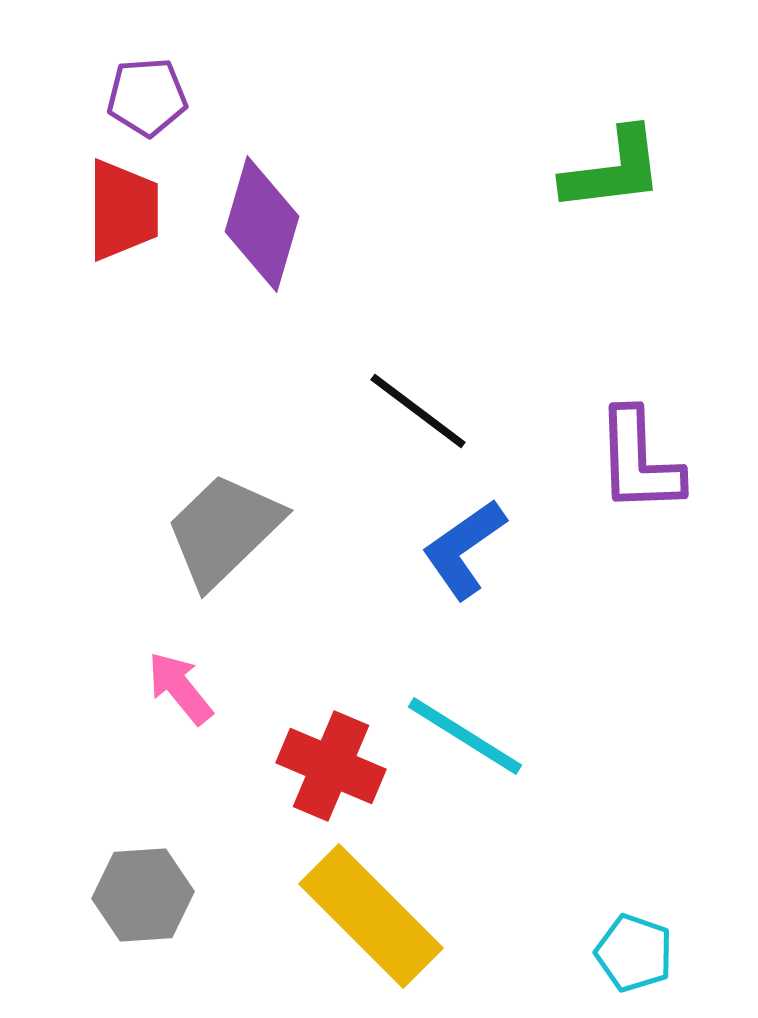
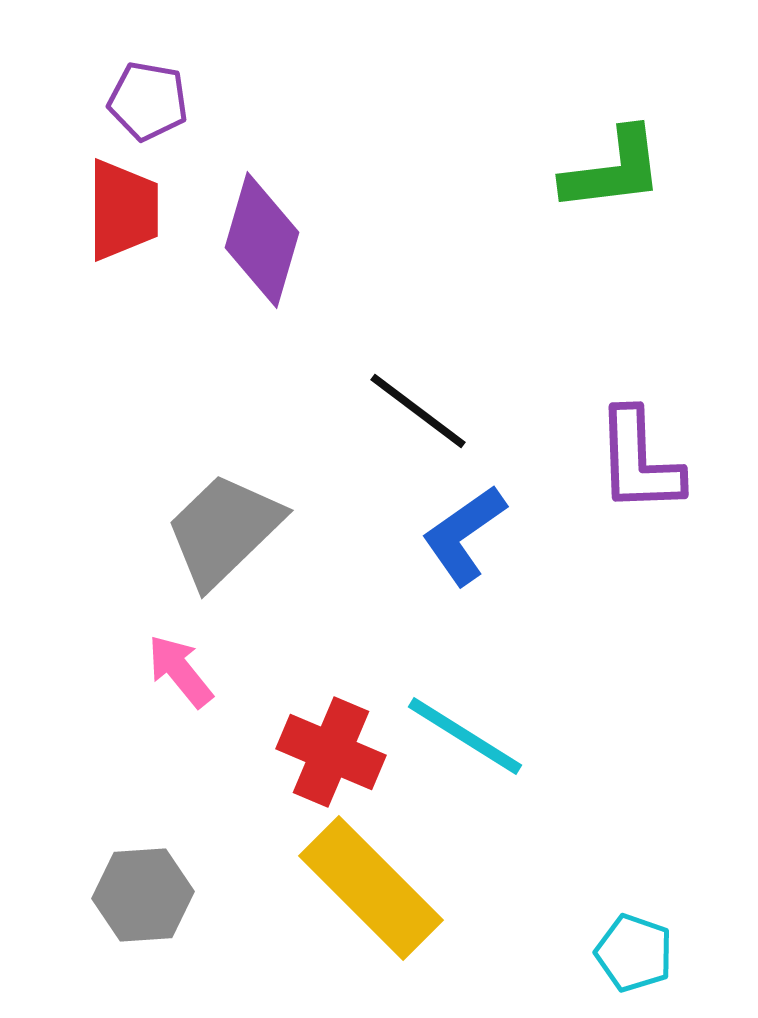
purple pentagon: moved 1 px right, 4 px down; rotated 14 degrees clockwise
purple diamond: moved 16 px down
blue L-shape: moved 14 px up
pink arrow: moved 17 px up
red cross: moved 14 px up
yellow rectangle: moved 28 px up
